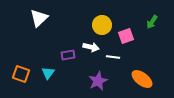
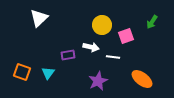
orange square: moved 1 px right, 2 px up
